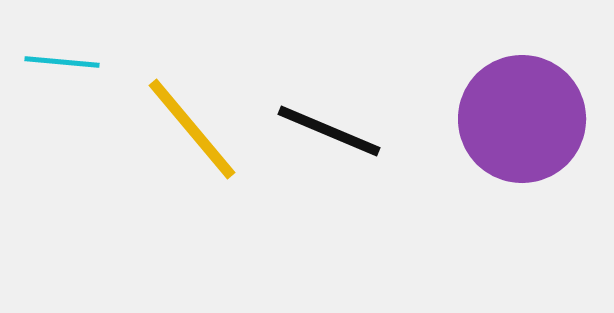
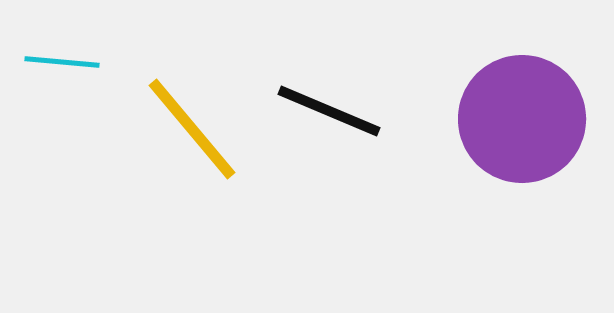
black line: moved 20 px up
